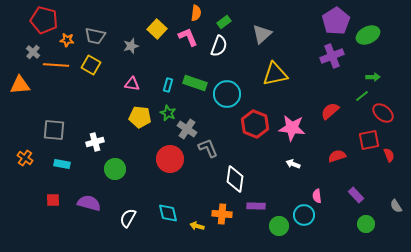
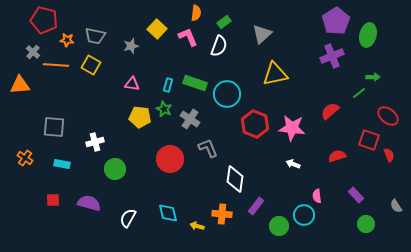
green ellipse at (368, 35): rotated 50 degrees counterclockwise
green line at (362, 96): moved 3 px left, 3 px up
green star at (168, 113): moved 4 px left, 4 px up
red ellipse at (383, 113): moved 5 px right, 3 px down
gray cross at (187, 129): moved 3 px right, 10 px up
gray square at (54, 130): moved 3 px up
red square at (369, 140): rotated 30 degrees clockwise
purple rectangle at (256, 206): rotated 54 degrees counterclockwise
